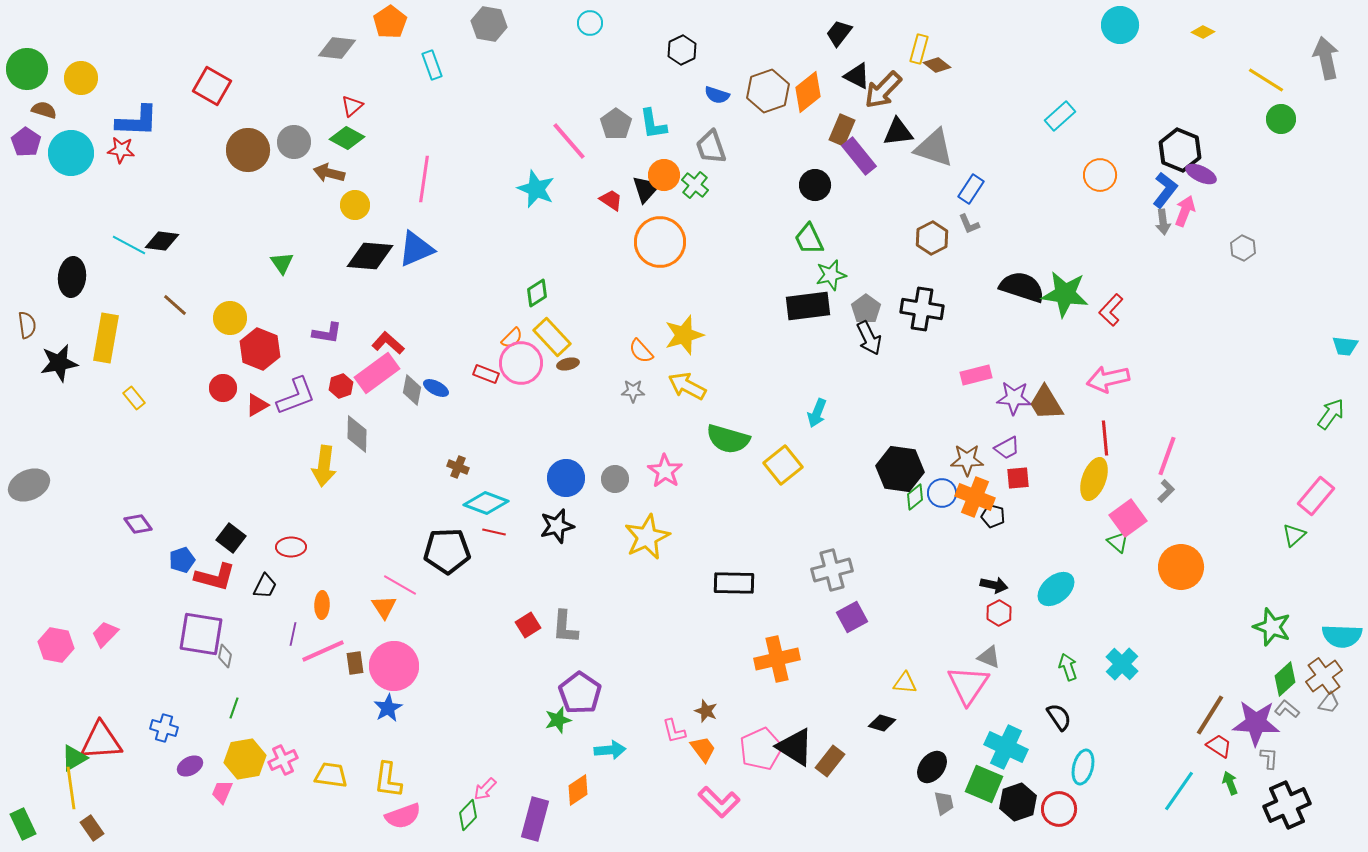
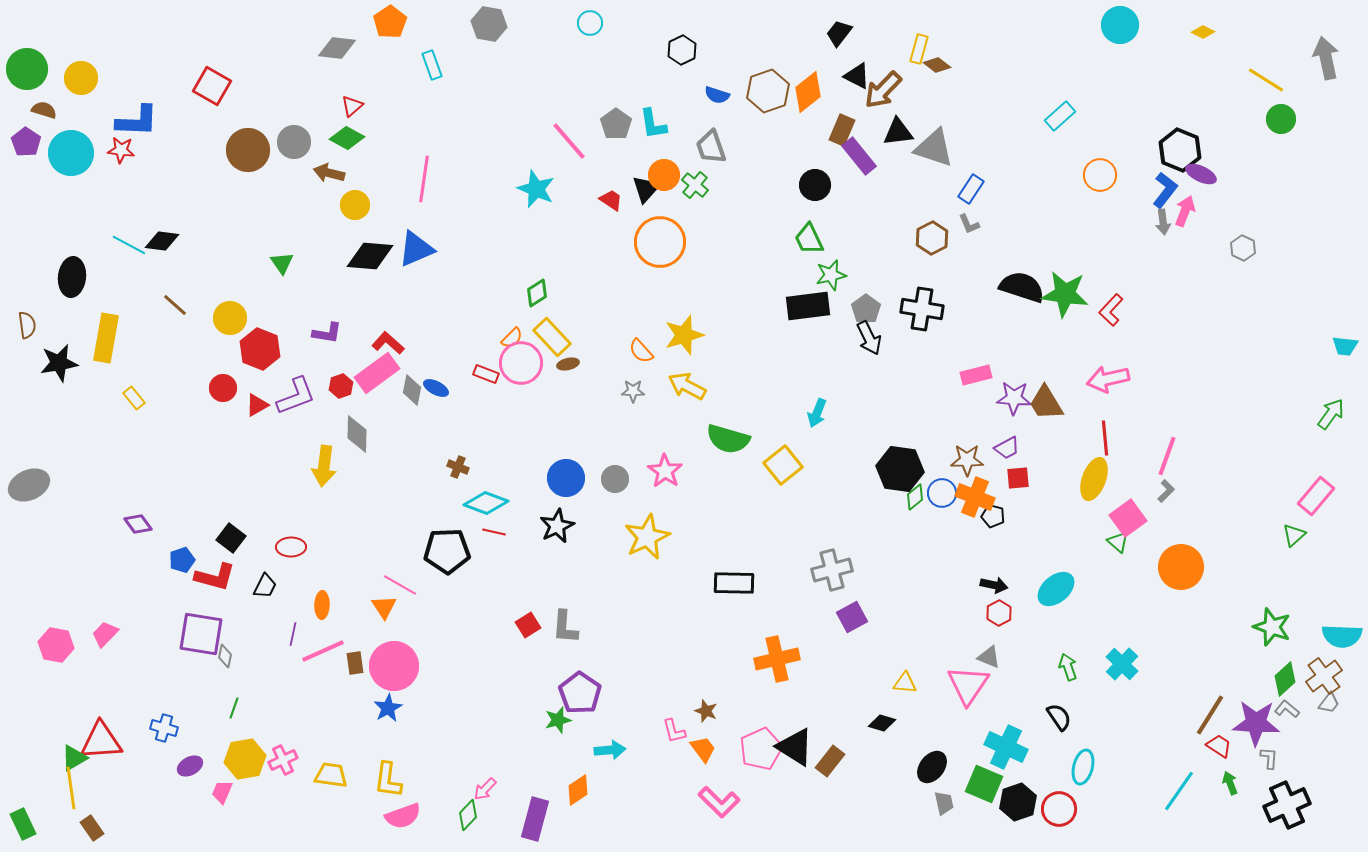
black star at (557, 526): rotated 12 degrees counterclockwise
